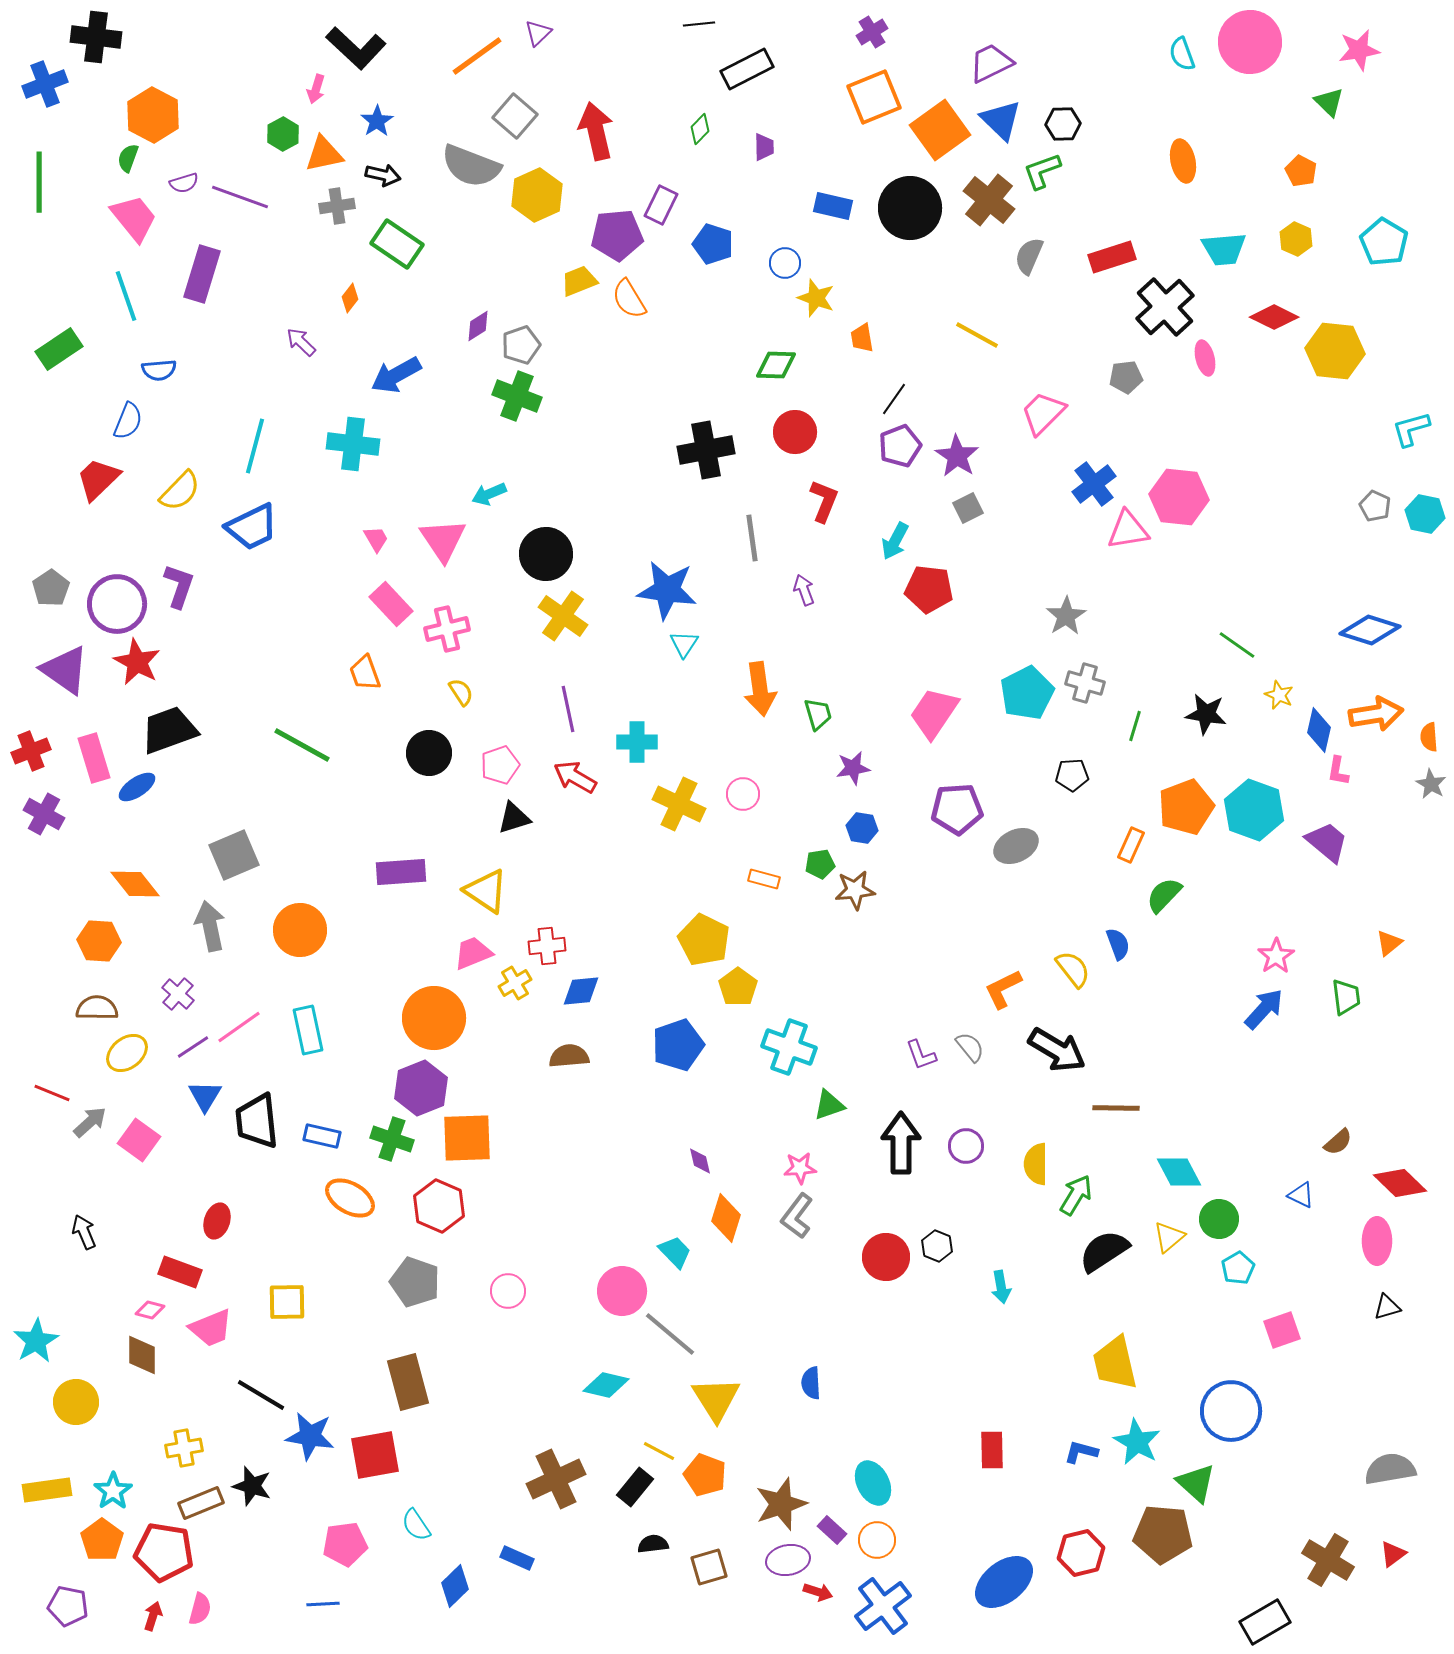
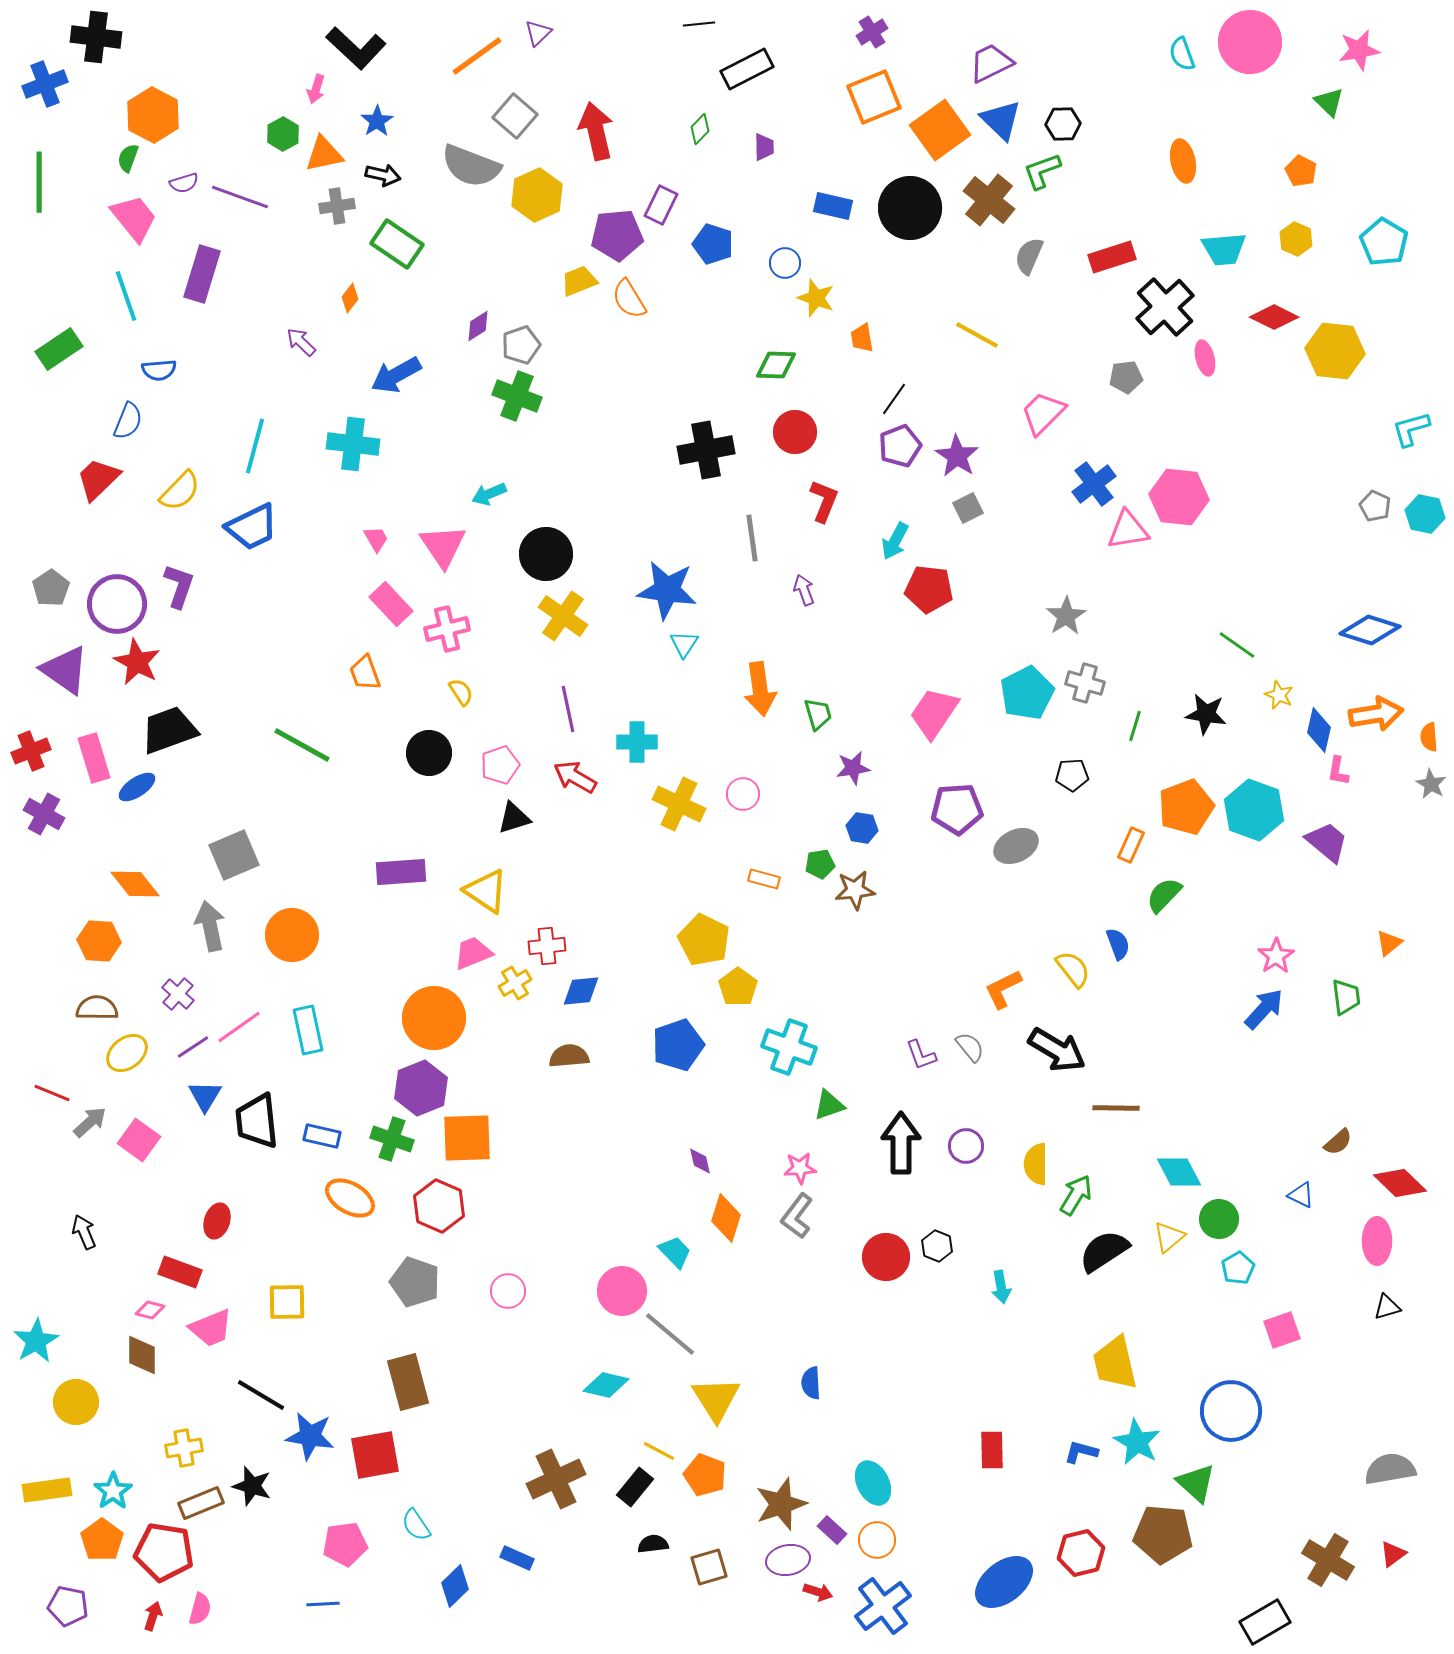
pink triangle at (443, 540): moved 6 px down
orange circle at (300, 930): moved 8 px left, 5 px down
